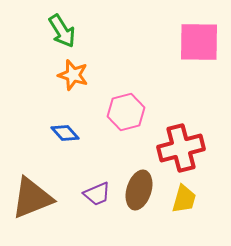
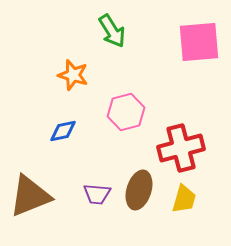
green arrow: moved 50 px right
pink square: rotated 6 degrees counterclockwise
blue diamond: moved 2 px left, 2 px up; rotated 60 degrees counterclockwise
purple trapezoid: rotated 28 degrees clockwise
brown triangle: moved 2 px left, 2 px up
